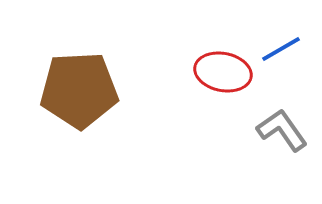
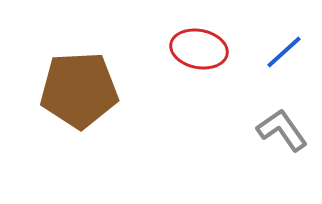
blue line: moved 3 px right, 3 px down; rotated 12 degrees counterclockwise
red ellipse: moved 24 px left, 23 px up
